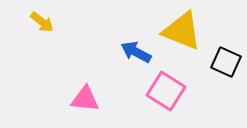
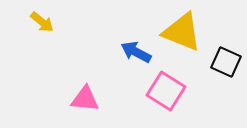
yellow triangle: moved 1 px down
